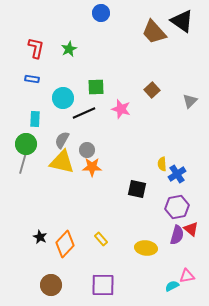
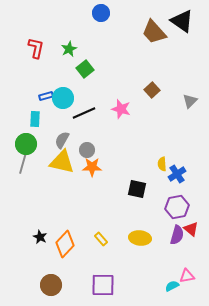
blue rectangle: moved 14 px right, 17 px down; rotated 24 degrees counterclockwise
green square: moved 11 px left, 18 px up; rotated 36 degrees counterclockwise
yellow ellipse: moved 6 px left, 10 px up
